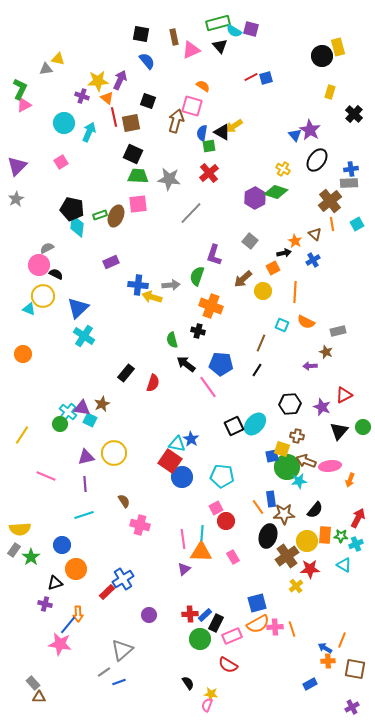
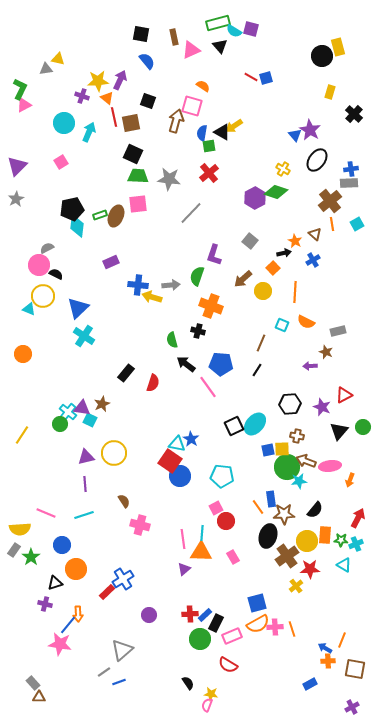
red line at (251, 77): rotated 56 degrees clockwise
black pentagon at (72, 209): rotated 25 degrees counterclockwise
orange square at (273, 268): rotated 16 degrees counterclockwise
yellow square at (282, 449): rotated 21 degrees counterclockwise
blue square at (272, 456): moved 4 px left, 6 px up
pink line at (46, 476): moved 37 px down
blue circle at (182, 477): moved 2 px left, 1 px up
green star at (341, 536): moved 4 px down
